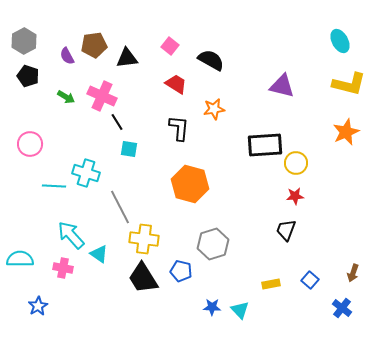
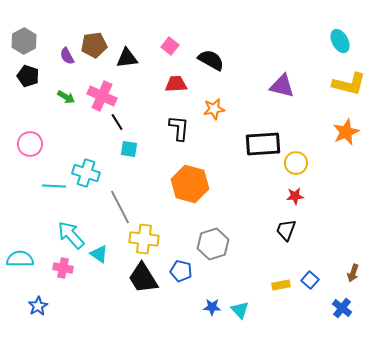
red trapezoid at (176, 84): rotated 35 degrees counterclockwise
black rectangle at (265, 145): moved 2 px left, 1 px up
yellow rectangle at (271, 284): moved 10 px right, 1 px down
